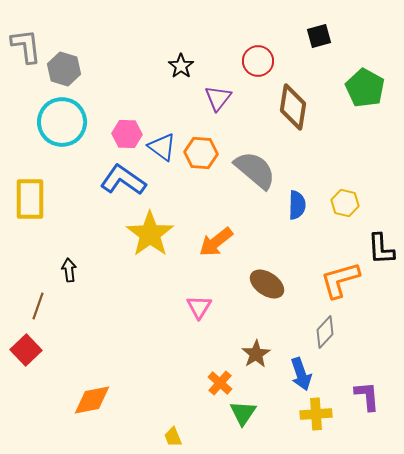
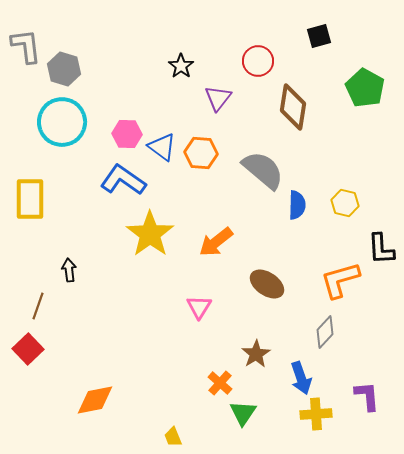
gray semicircle: moved 8 px right
red square: moved 2 px right, 1 px up
blue arrow: moved 4 px down
orange diamond: moved 3 px right
